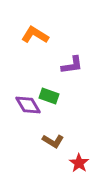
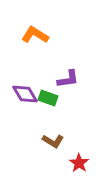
purple L-shape: moved 4 px left, 14 px down
green rectangle: moved 1 px left, 2 px down
purple diamond: moved 3 px left, 11 px up
